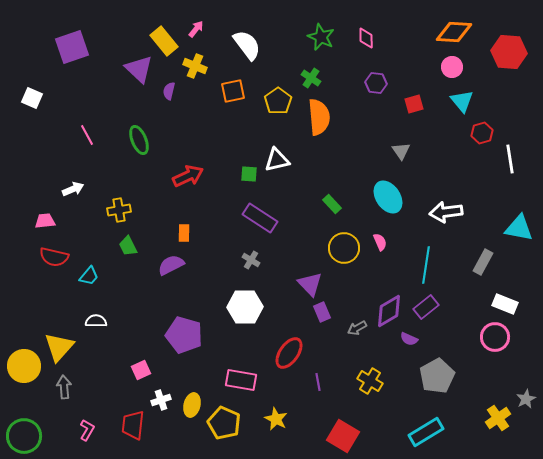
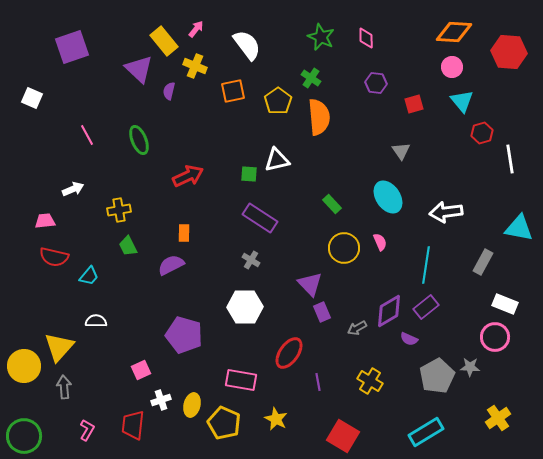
gray star at (526, 399): moved 56 px left, 32 px up; rotated 30 degrees clockwise
